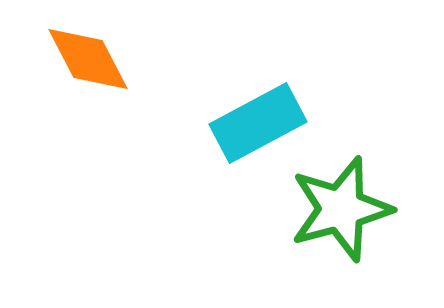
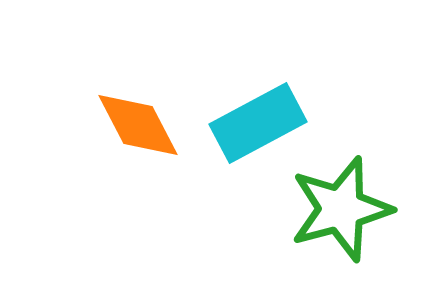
orange diamond: moved 50 px right, 66 px down
